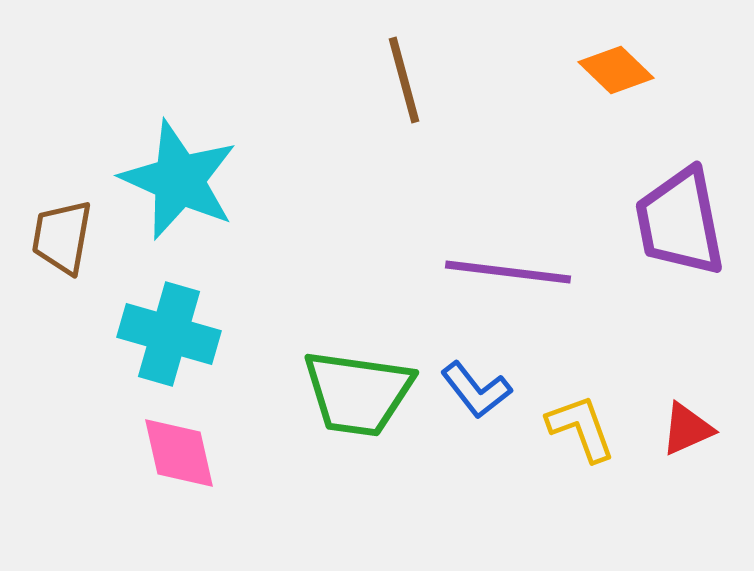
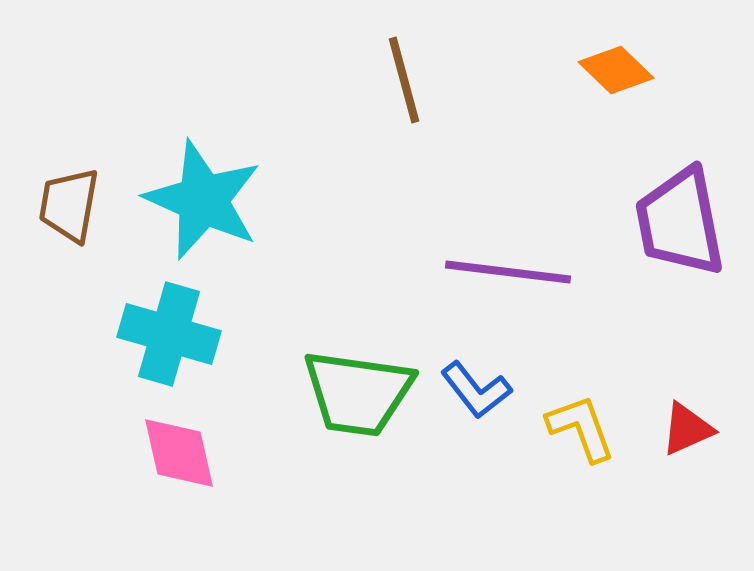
cyan star: moved 24 px right, 20 px down
brown trapezoid: moved 7 px right, 32 px up
